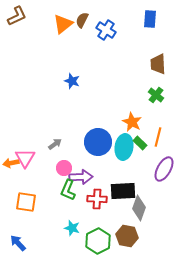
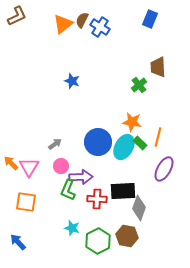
blue rectangle: rotated 18 degrees clockwise
blue cross: moved 6 px left, 3 px up
brown trapezoid: moved 3 px down
green cross: moved 17 px left, 10 px up; rotated 14 degrees clockwise
orange star: rotated 18 degrees counterclockwise
cyan ellipse: rotated 20 degrees clockwise
pink triangle: moved 4 px right, 9 px down
orange arrow: rotated 56 degrees clockwise
pink circle: moved 3 px left, 2 px up
blue arrow: moved 1 px up
